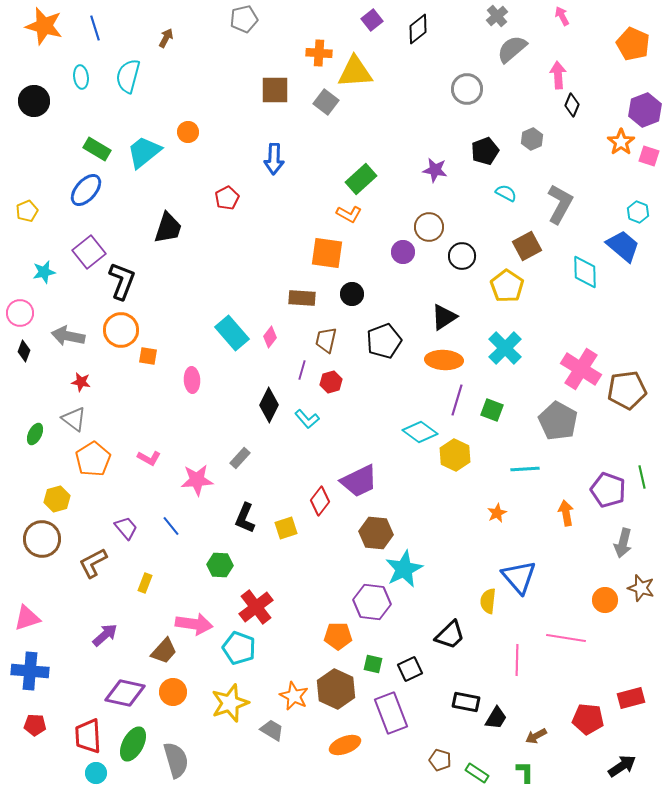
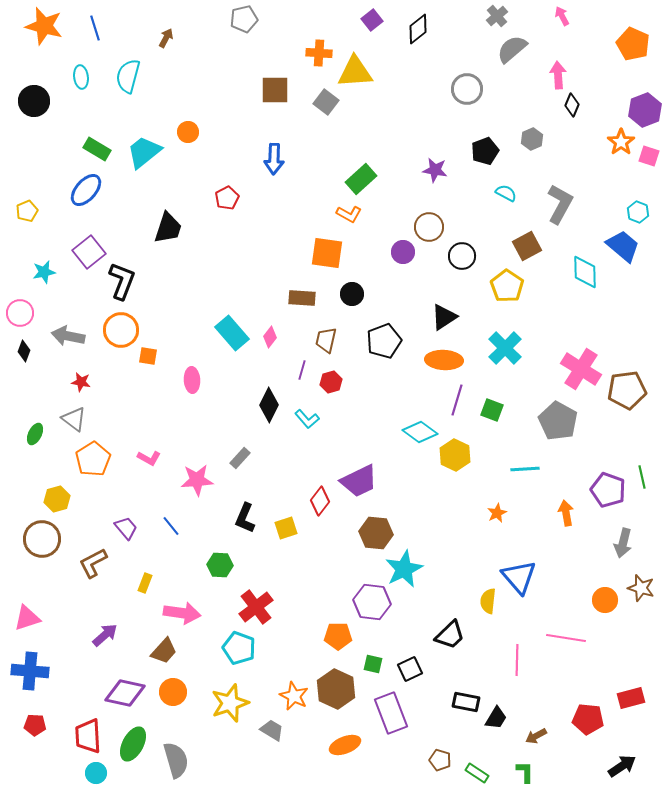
pink arrow at (194, 624): moved 12 px left, 11 px up
